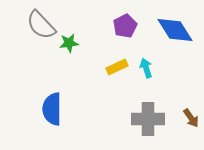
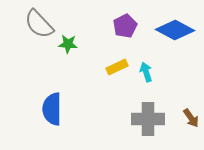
gray semicircle: moved 2 px left, 1 px up
blue diamond: rotated 30 degrees counterclockwise
green star: moved 1 px left, 1 px down; rotated 12 degrees clockwise
cyan arrow: moved 4 px down
